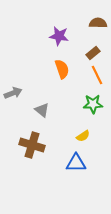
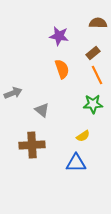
brown cross: rotated 20 degrees counterclockwise
